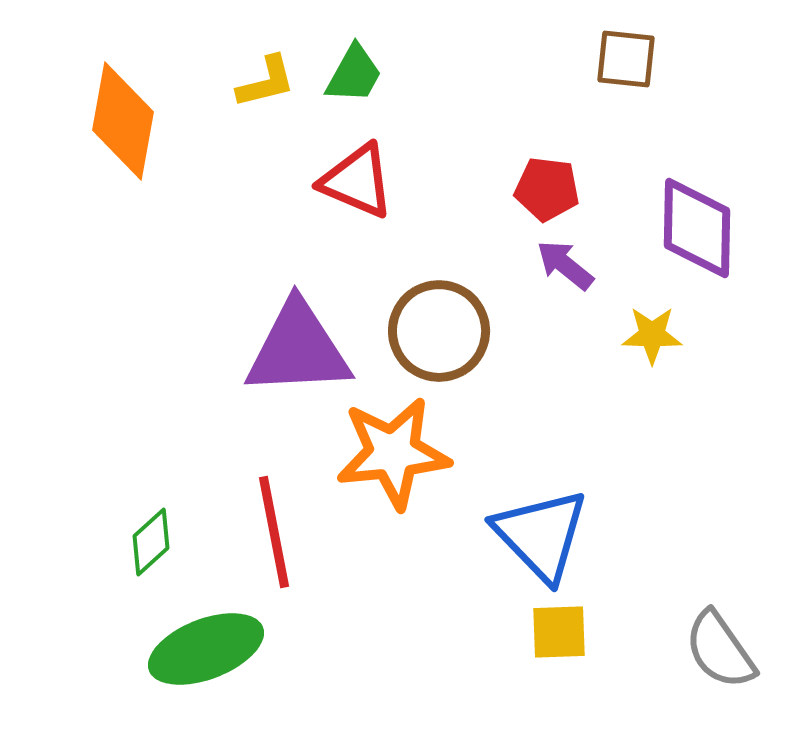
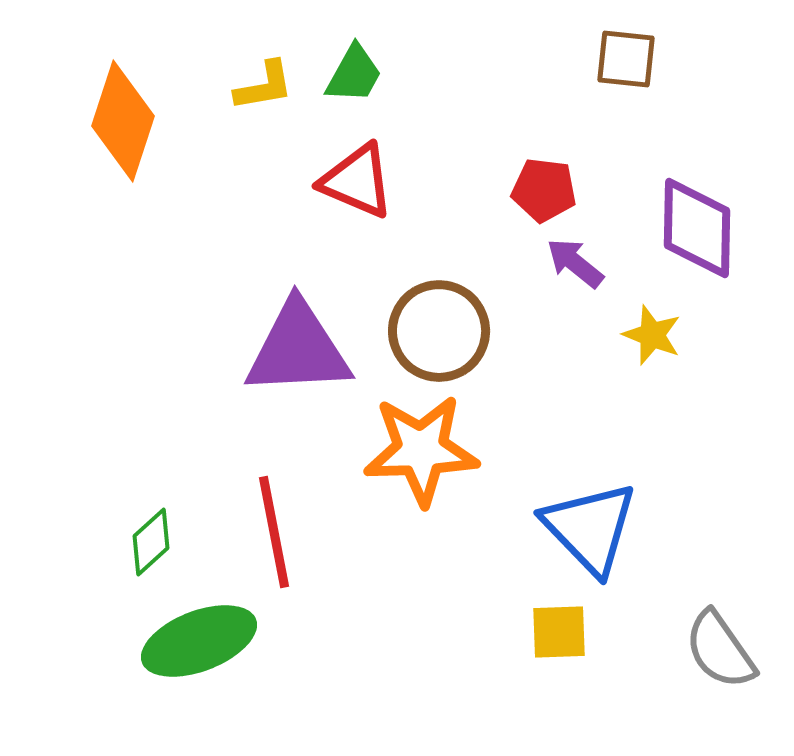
yellow L-shape: moved 2 px left, 4 px down; rotated 4 degrees clockwise
orange diamond: rotated 8 degrees clockwise
red pentagon: moved 3 px left, 1 px down
purple arrow: moved 10 px right, 2 px up
yellow star: rotated 20 degrees clockwise
orange star: moved 28 px right, 3 px up; rotated 4 degrees clockwise
blue triangle: moved 49 px right, 7 px up
green ellipse: moved 7 px left, 8 px up
